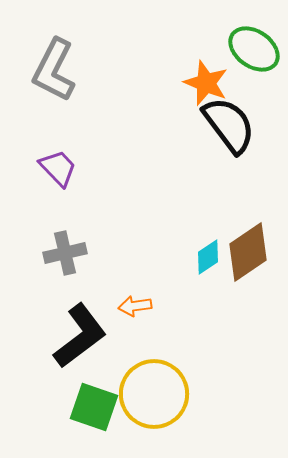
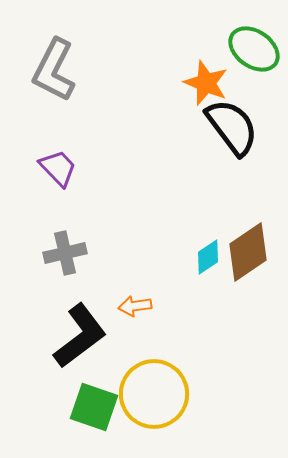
black semicircle: moved 3 px right, 2 px down
